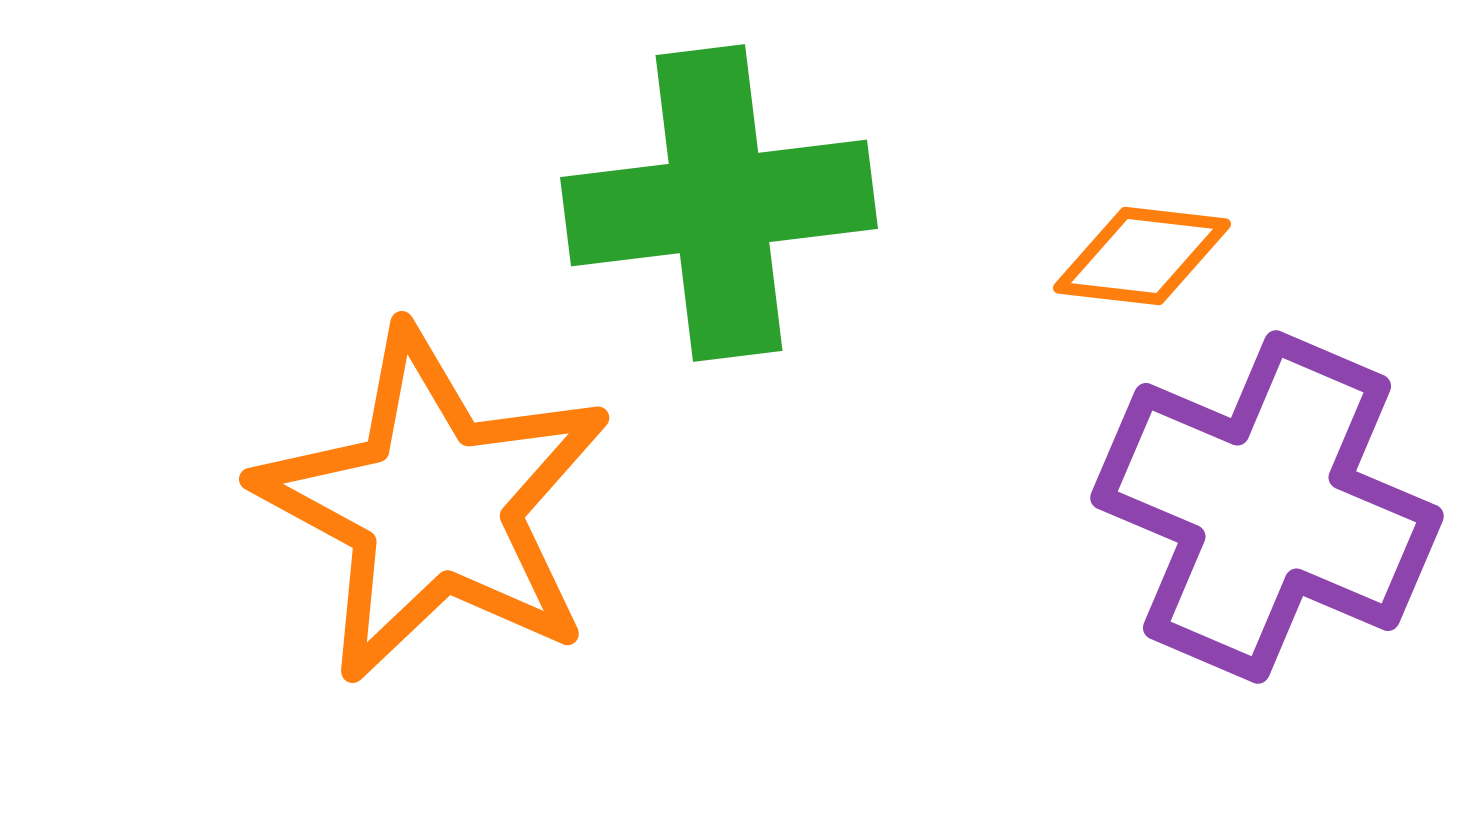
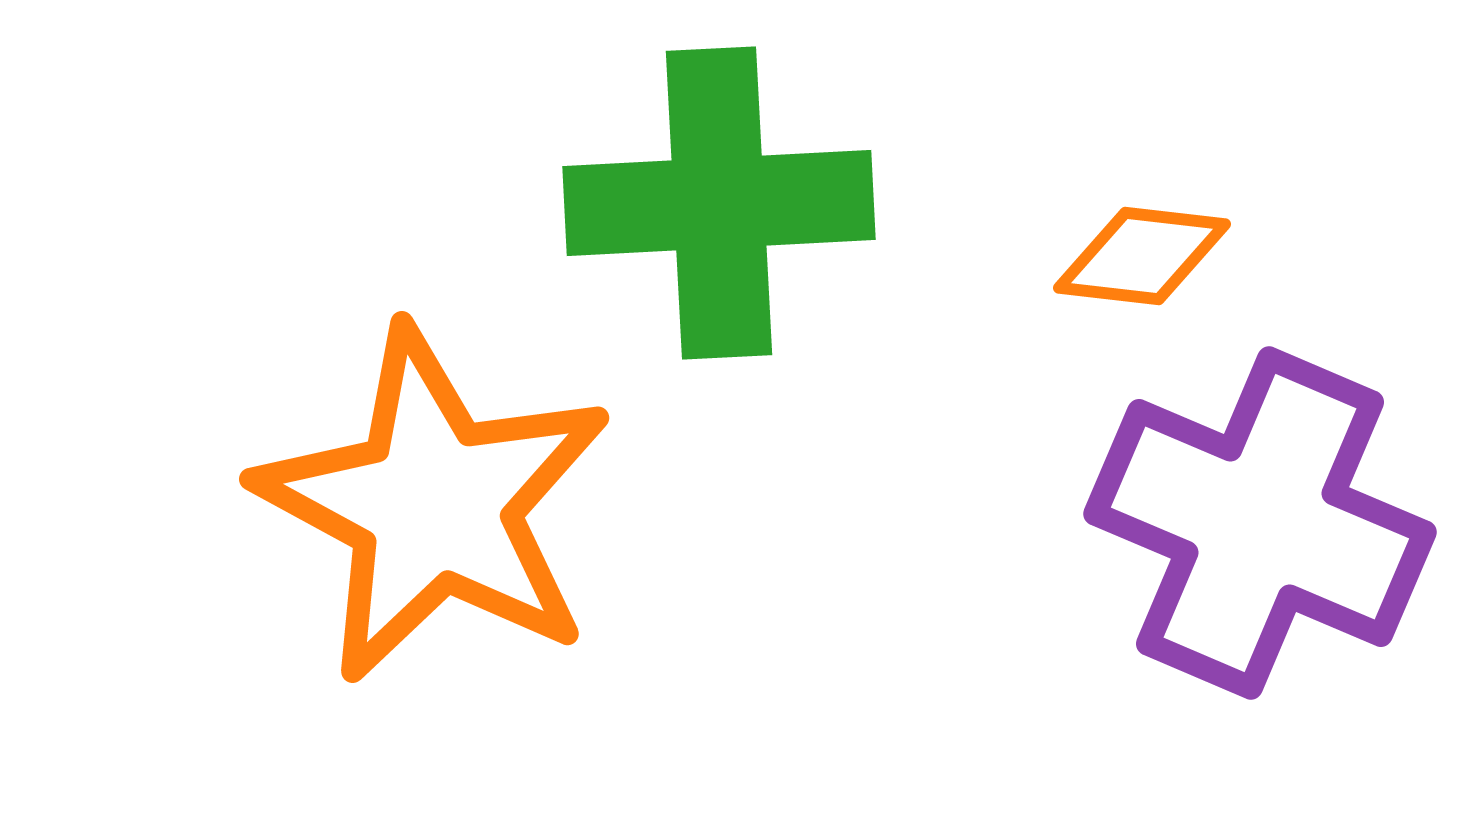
green cross: rotated 4 degrees clockwise
purple cross: moved 7 px left, 16 px down
